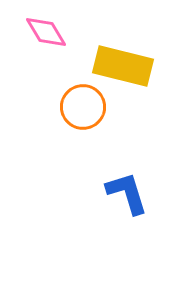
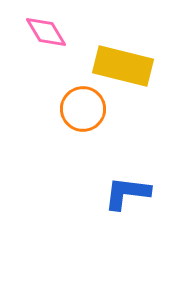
orange circle: moved 2 px down
blue L-shape: rotated 66 degrees counterclockwise
